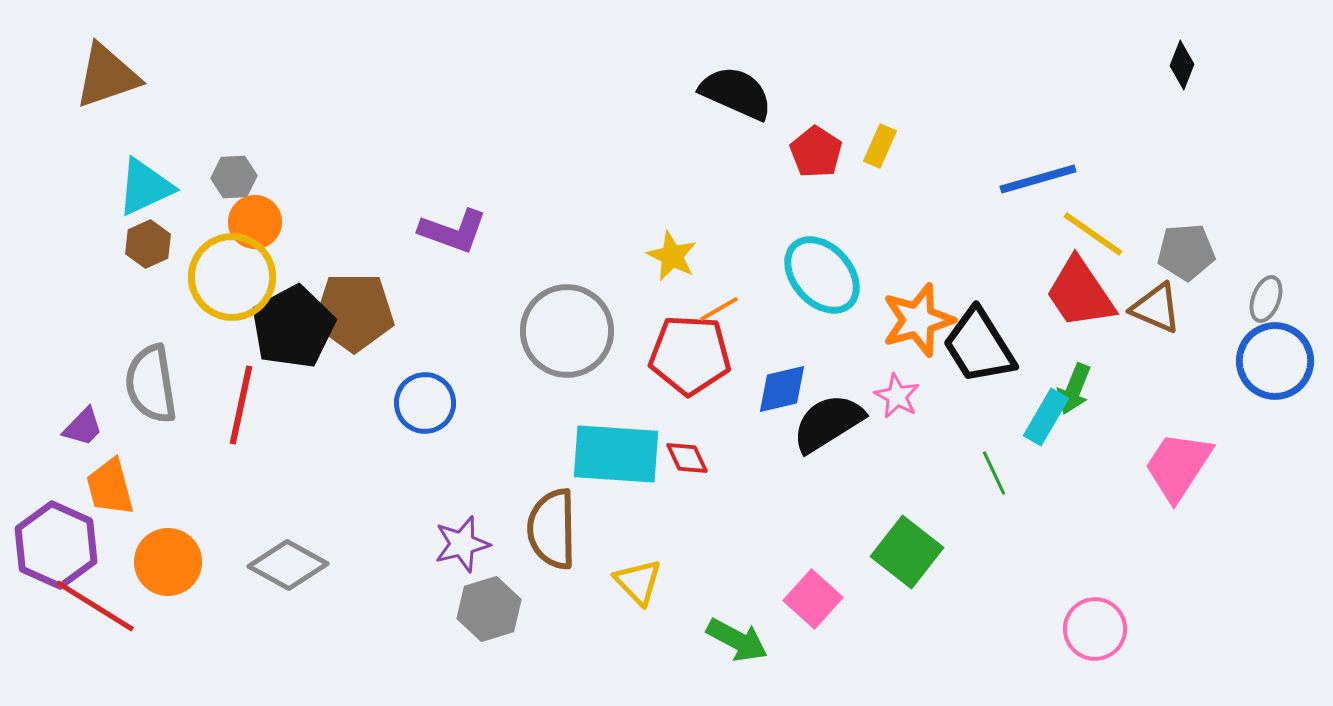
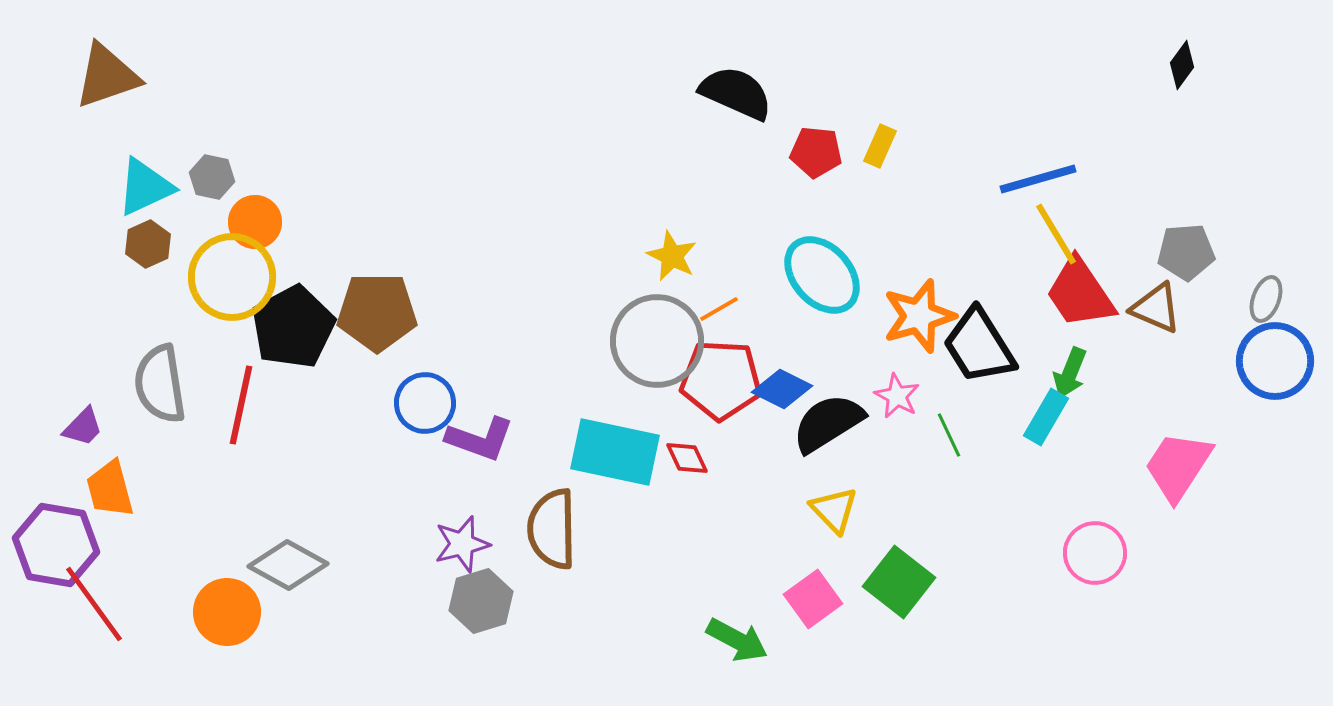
black diamond at (1182, 65): rotated 15 degrees clockwise
red pentagon at (816, 152): rotated 27 degrees counterclockwise
gray hexagon at (234, 177): moved 22 px left; rotated 15 degrees clockwise
purple L-shape at (453, 231): moved 27 px right, 208 px down
yellow line at (1093, 234): moved 37 px left; rotated 24 degrees clockwise
brown pentagon at (354, 312): moved 23 px right
orange star at (918, 320): moved 1 px right, 4 px up
gray circle at (567, 331): moved 90 px right, 10 px down
red pentagon at (690, 355): moved 31 px right, 25 px down
gray semicircle at (151, 384): moved 9 px right
blue diamond at (782, 389): rotated 40 degrees clockwise
green arrow at (1074, 389): moved 4 px left, 16 px up
cyan rectangle at (616, 454): moved 1 px left, 2 px up; rotated 8 degrees clockwise
green line at (994, 473): moved 45 px left, 38 px up
orange trapezoid at (110, 487): moved 2 px down
purple hexagon at (56, 545): rotated 14 degrees counterclockwise
green square at (907, 552): moved 8 px left, 30 px down
orange circle at (168, 562): moved 59 px right, 50 px down
yellow triangle at (638, 582): moved 196 px right, 72 px up
pink square at (813, 599): rotated 12 degrees clockwise
red line at (95, 606): moved 1 px left, 2 px up; rotated 22 degrees clockwise
gray hexagon at (489, 609): moved 8 px left, 8 px up
pink circle at (1095, 629): moved 76 px up
